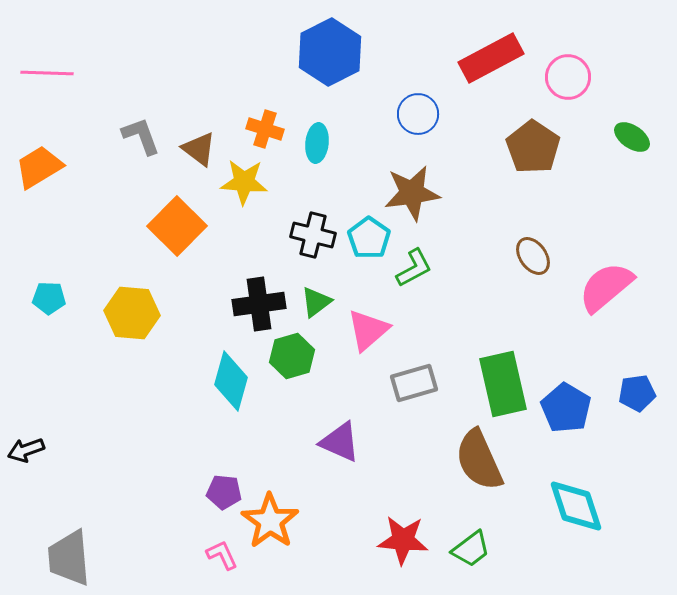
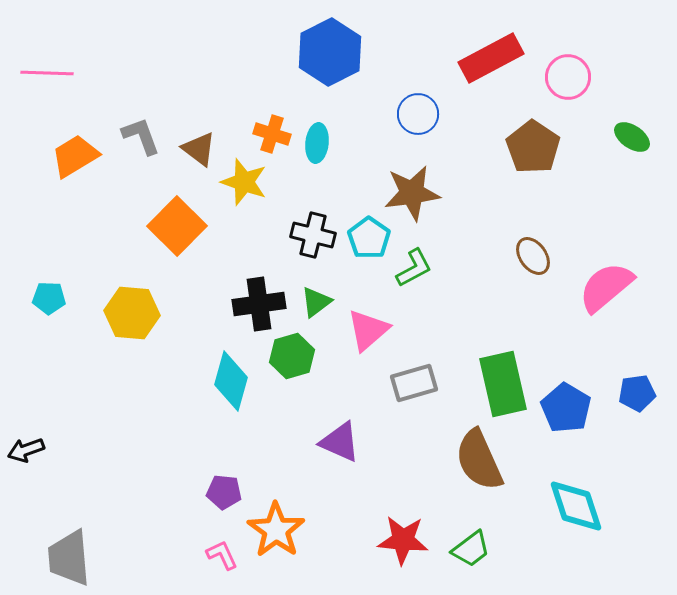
orange cross at (265, 129): moved 7 px right, 5 px down
orange trapezoid at (39, 167): moved 36 px right, 11 px up
yellow star at (244, 182): rotated 15 degrees clockwise
orange star at (270, 521): moved 6 px right, 9 px down
